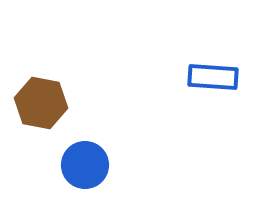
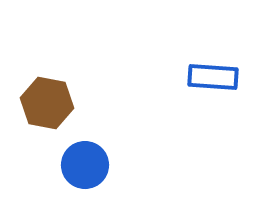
brown hexagon: moved 6 px right
